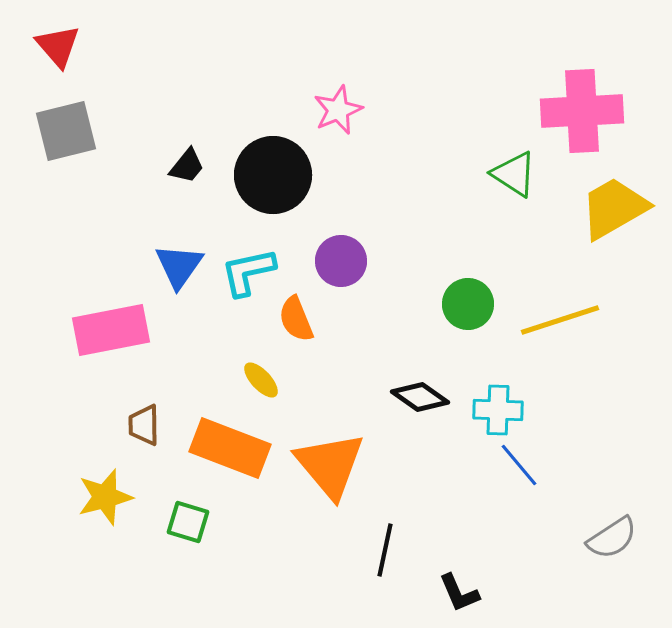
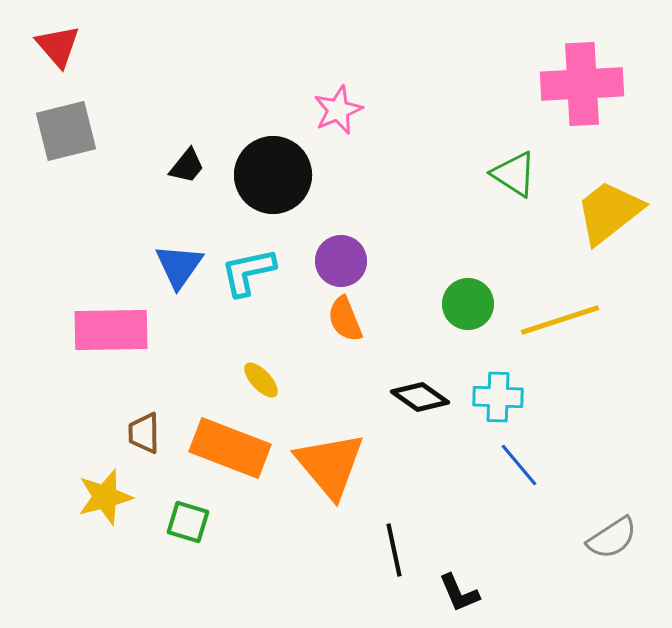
pink cross: moved 27 px up
yellow trapezoid: moved 5 px left, 4 px down; rotated 8 degrees counterclockwise
orange semicircle: moved 49 px right
pink rectangle: rotated 10 degrees clockwise
cyan cross: moved 13 px up
brown trapezoid: moved 8 px down
black line: moved 9 px right; rotated 24 degrees counterclockwise
